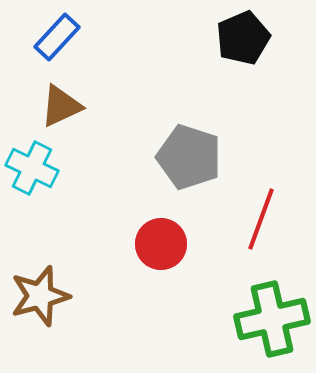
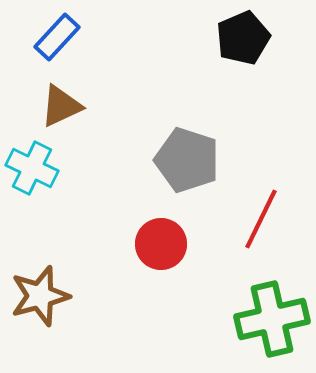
gray pentagon: moved 2 px left, 3 px down
red line: rotated 6 degrees clockwise
